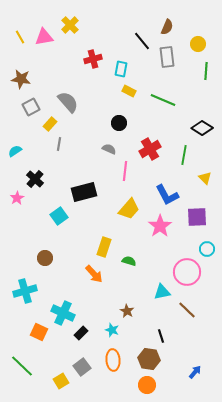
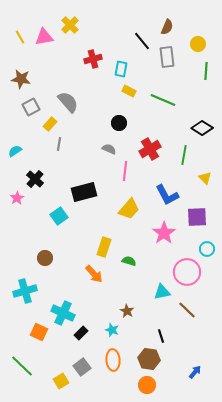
pink star at (160, 226): moved 4 px right, 7 px down
